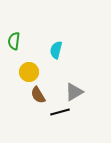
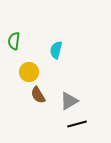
gray triangle: moved 5 px left, 9 px down
black line: moved 17 px right, 12 px down
